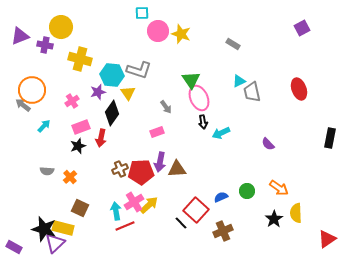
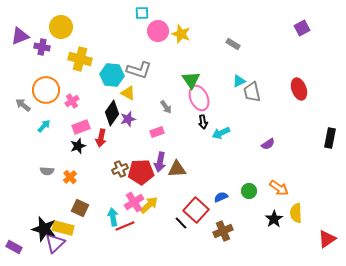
purple cross at (45, 45): moved 3 px left, 2 px down
orange circle at (32, 90): moved 14 px right
purple star at (98, 92): moved 30 px right, 27 px down
yellow triangle at (128, 93): rotated 28 degrees counterclockwise
purple semicircle at (268, 144): rotated 80 degrees counterclockwise
green circle at (247, 191): moved 2 px right
cyan arrow at (116, 211): moved 3 px left, 6 px down
